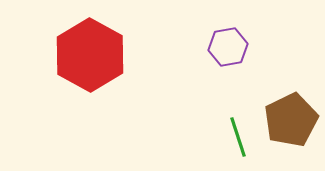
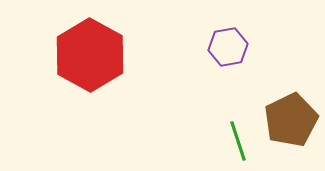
green line: moved 4 px down
